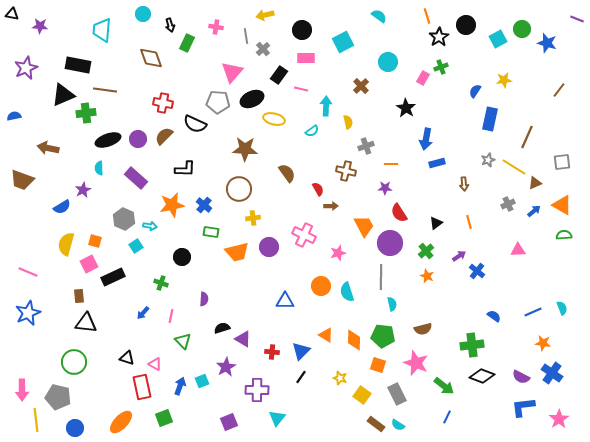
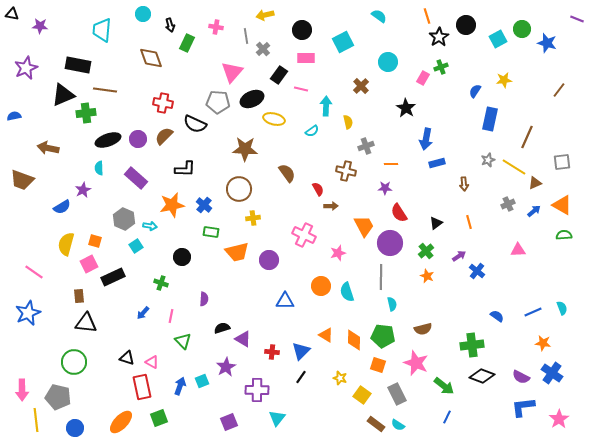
purple circle at (269, 247): moved 13 px down
pink line at (28, 272): moved 6 px right; rotated 12 degrees clockwise
blue semicircle at (494, 316): moved 3 px right
pink triangle at (155, 364): moved 3 px left, 2 px up
green square at (164, 418): moved 5 px left
